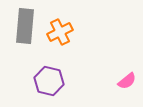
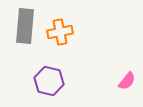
orange cross: rotated 15 degrees clockwise
pink semicircle: rotated 12 degrees counterclockwise
